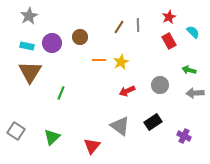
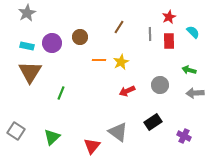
gray star: moved 2 px left, 3 px up
gray line: moved 12 px right, 9 px down
red rectangle: rotated 28 degrees clockwise
gray triangle: moved 2 px left, 6 px down
